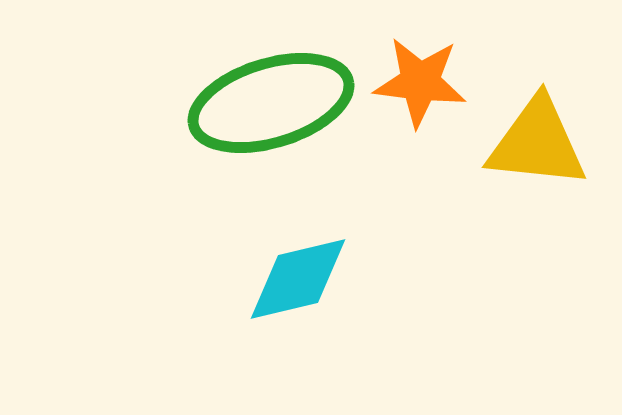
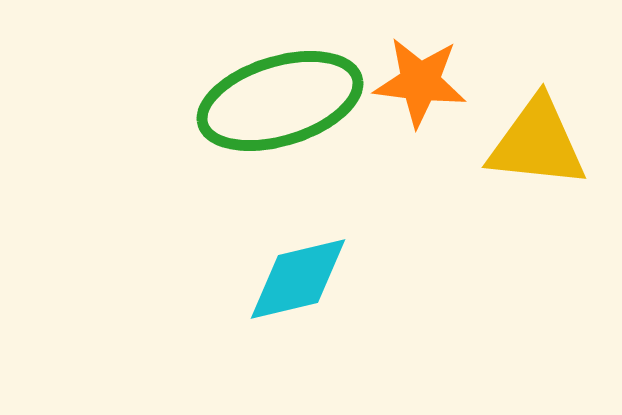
green ellipse: moved 9 px right, 2 px up
